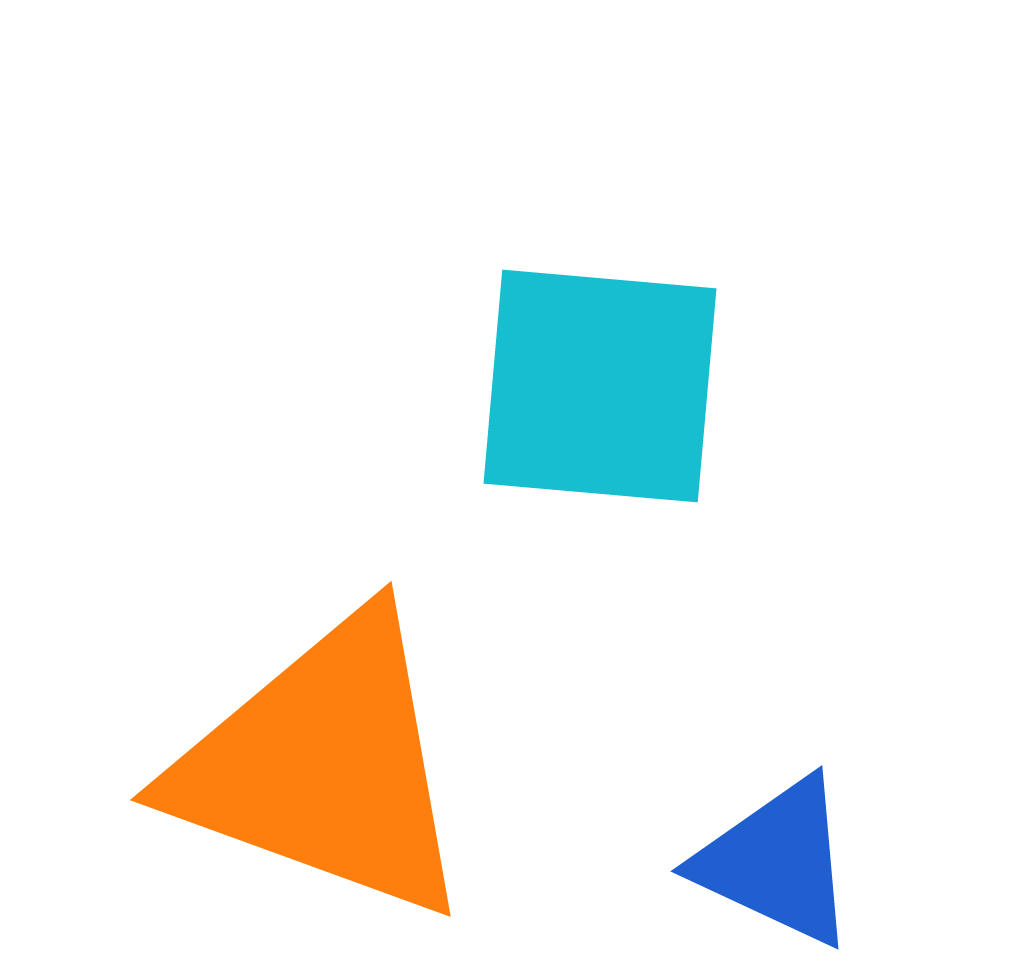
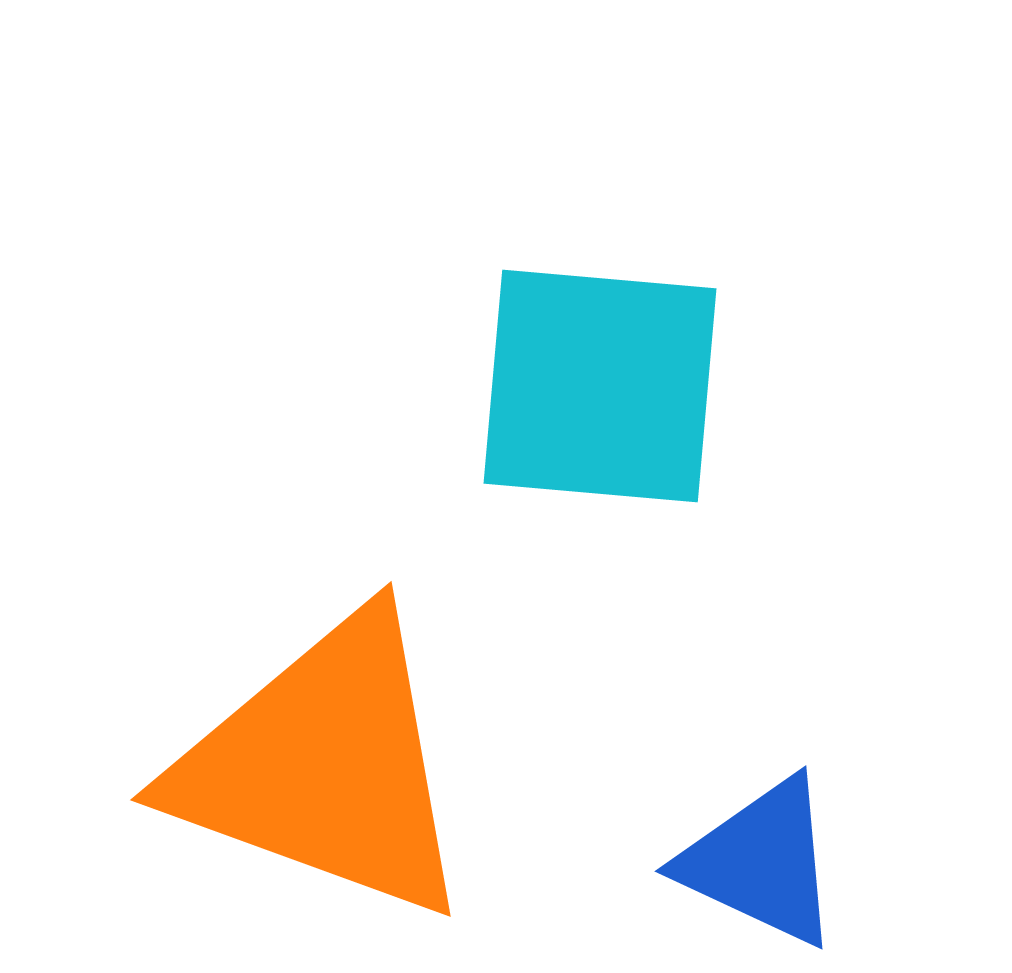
blue triangle: moved 16 px left
